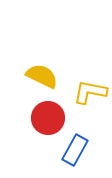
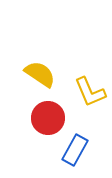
yellow semicircle: moved 2 px left, 2 px up; rotated 8 degrees clockwise
yellow L-shape: rotated 124 degrees counterclockwise
